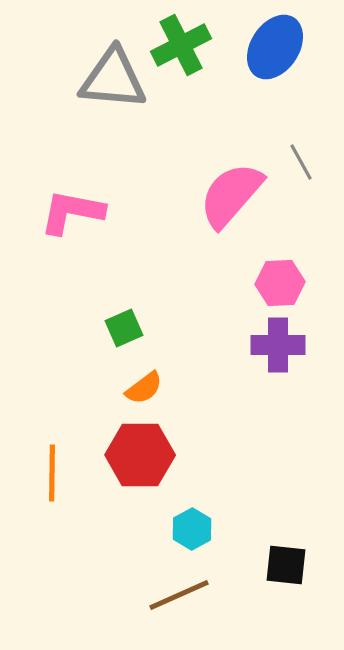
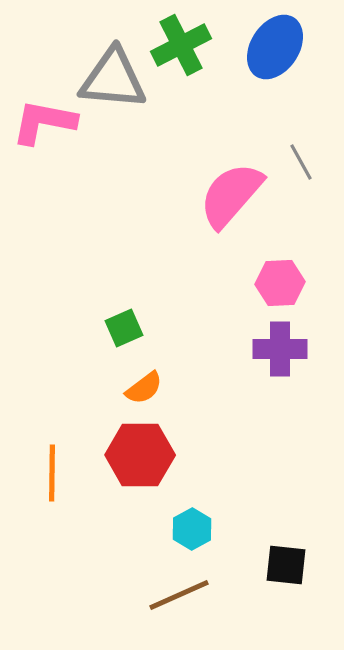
pink L-shape: moved 28 px left, 90 px up
purple cross: moved 2 px right, 4 px down
